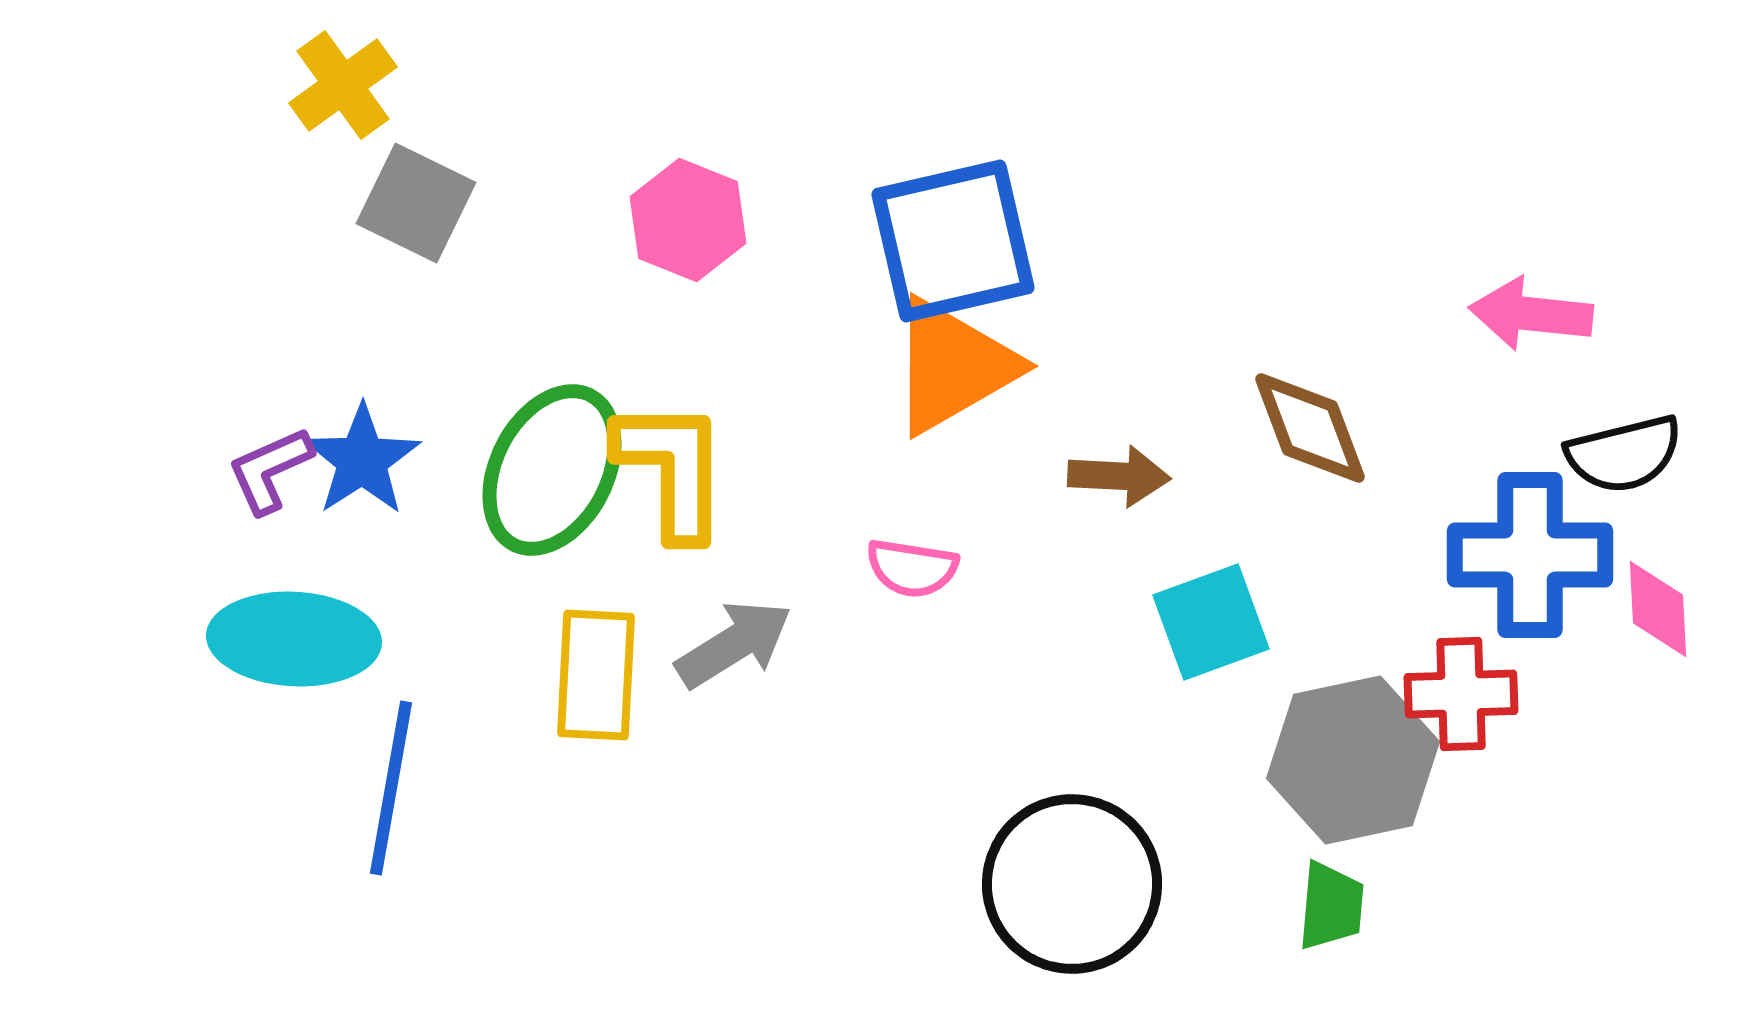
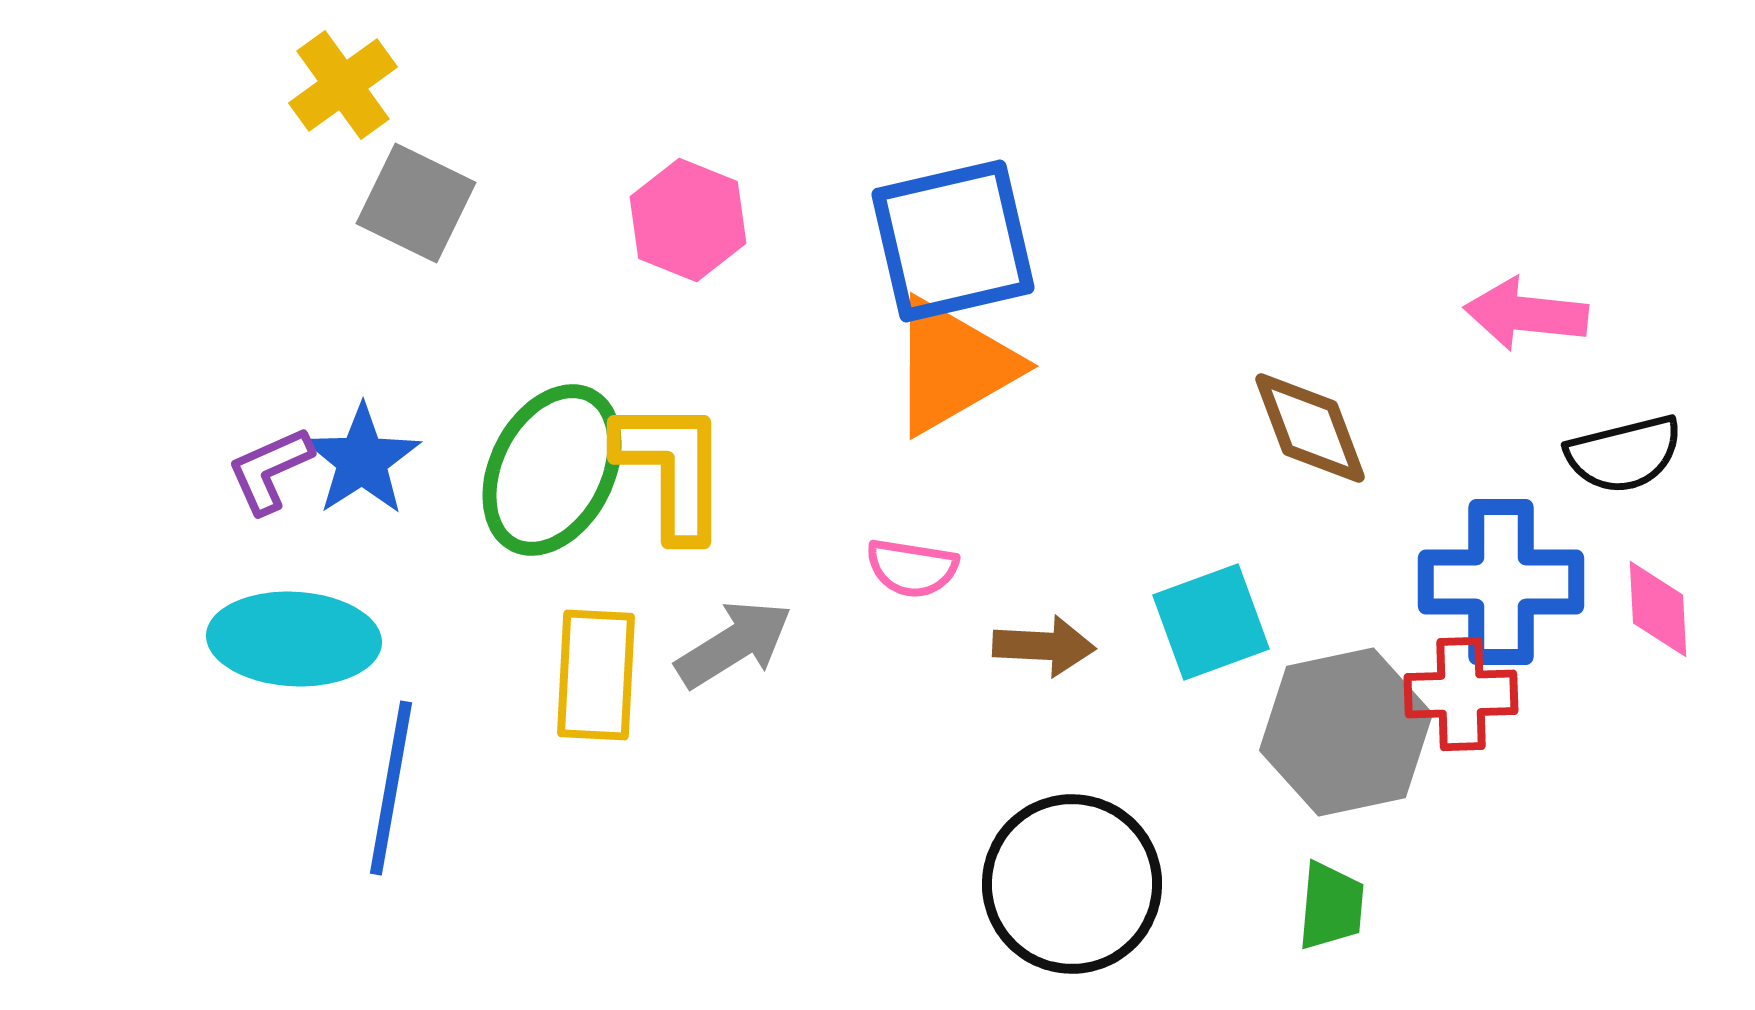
pink arrow: moved 5 px left
brown arrow: moved 75 px left, 170 px down
blue cross: moved 29 px left, 27 px down
gray hexagon: moved 7 px left, 28 px up
